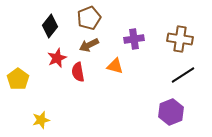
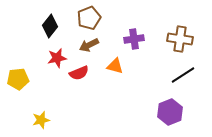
red star: rotated 12 degrees clockwise
red semicircle: moved 1 px right, 1 px down; rotated 102 degrees counterclockwise
yellow pentagon: rotated 30 degrees clockwise
purple hexagon: moved 1 px left
